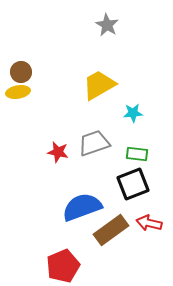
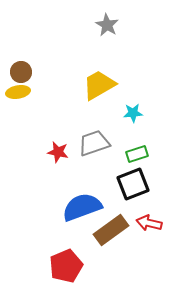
green rectangle: rotated 25 degrees counterclockwise
red pentagon: moved 3 px right
